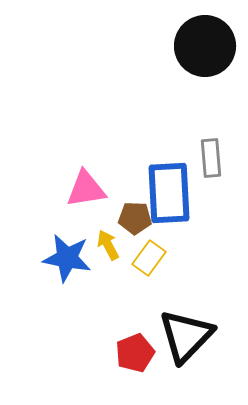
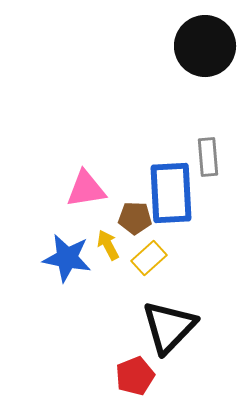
gray rectangle: moved 3 px left, 1 px up
blue rectangle: moved 2 px right
yellow rectangle: rotated 12 degrees clockwise
black triangle: moved 17 px left, 9 px up
red pentagon: moved 23 px down
